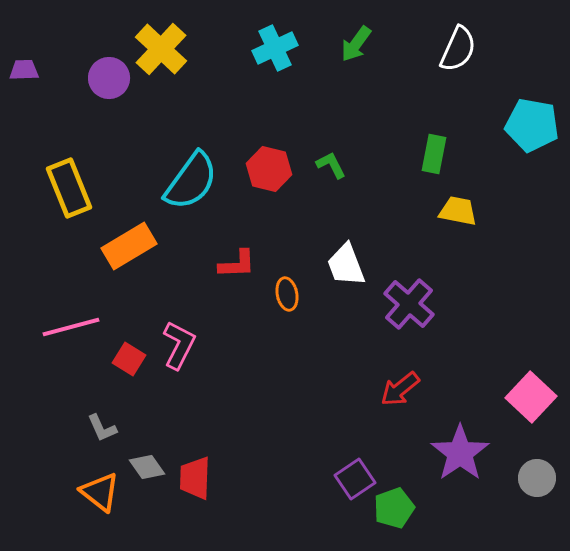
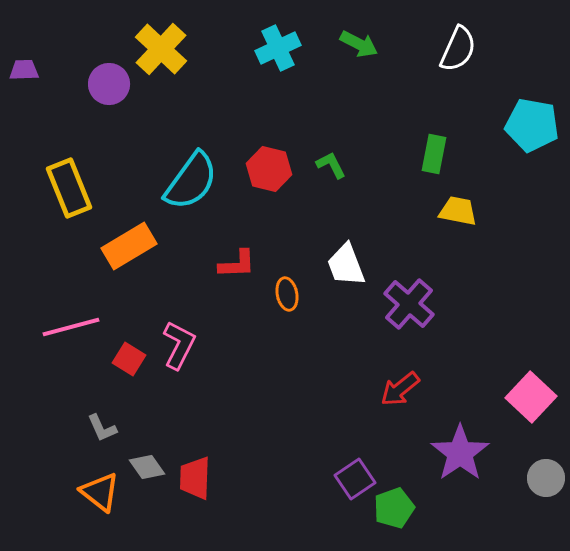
green arrow: moved 3 px right; rotated 99 degrees counterclockwise
cyan cross: moved 3 px right
purple circle: moved 6 px down
gray circle: moved 9 px right
